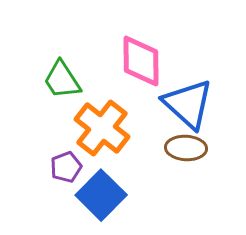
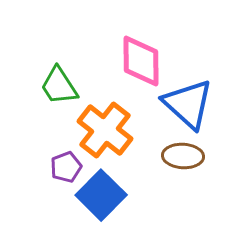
green trapezoid: moved 3 px left, 6 px down
orange cross: moved 3 px right, 2 px down
brown ellipse: moved 3 px left, 8 px down
